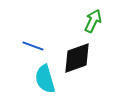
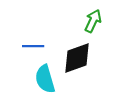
blue line: rotated 20 degrees counterclockwise
